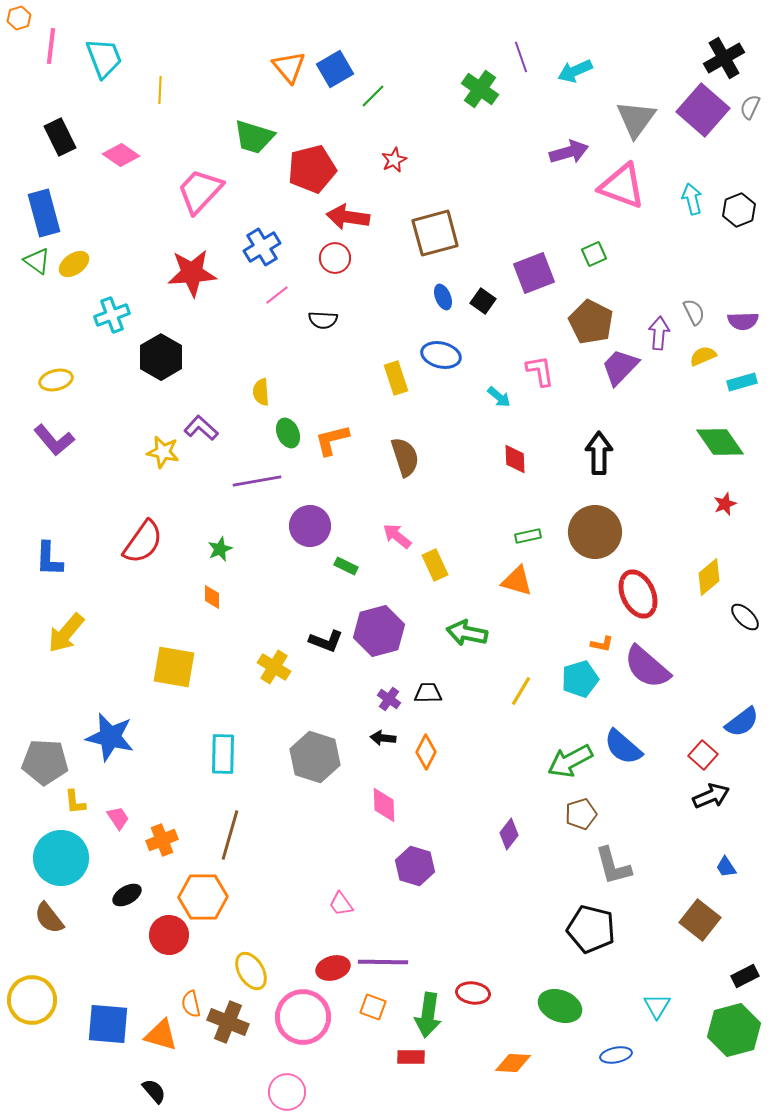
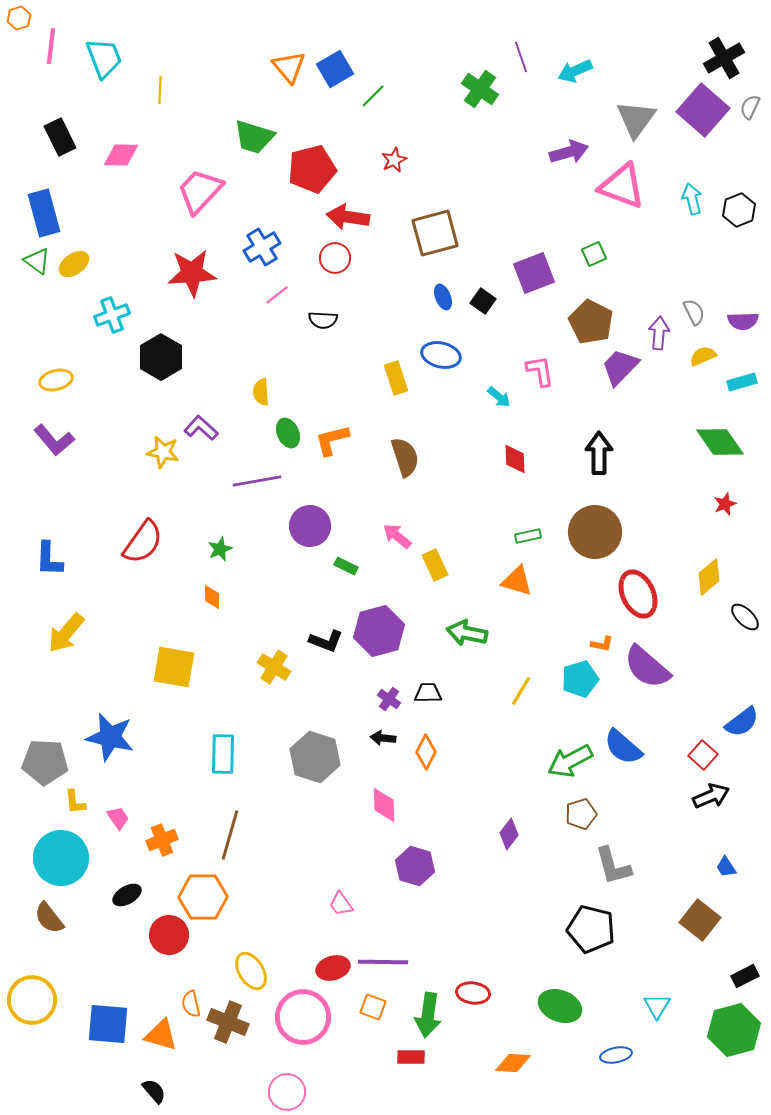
pink diamond at (121, 155): rotated 33 degrees counterclockwise
